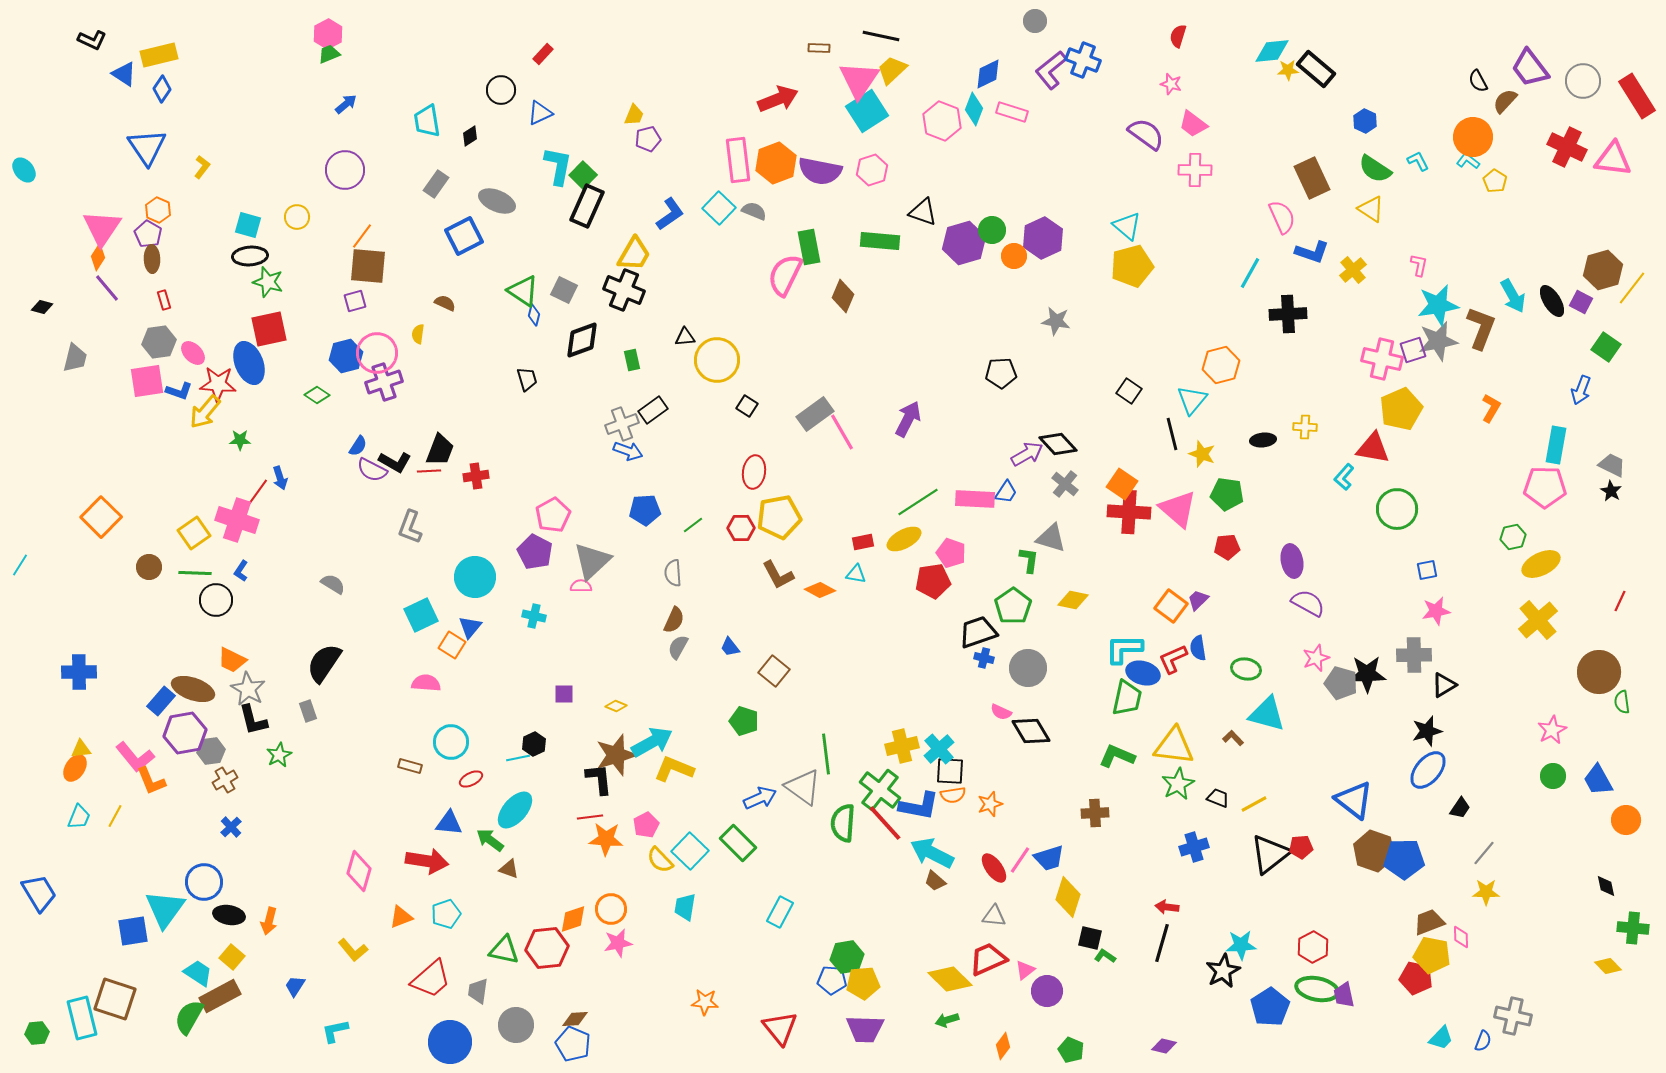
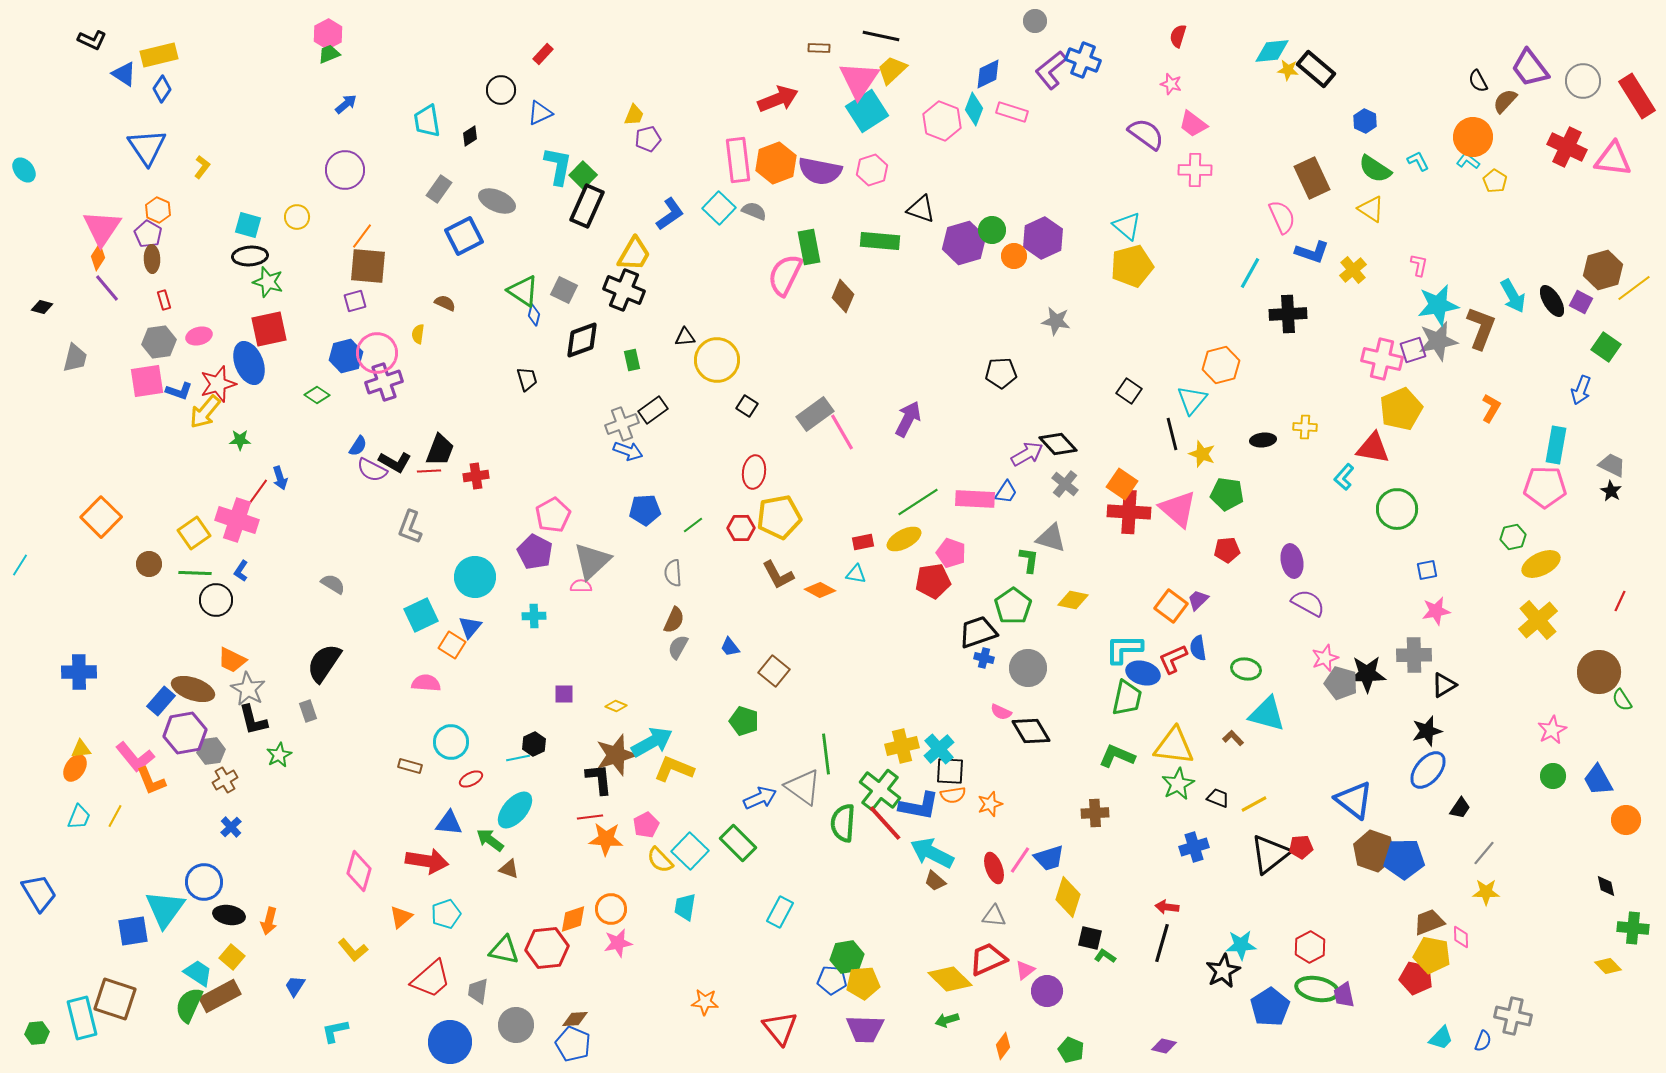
yellow star at (1288, 70): rotated 10 degrees clockwise
gray rectangle at (436, 184): moved 3 px right, 5 px down
black triangle at (923, 212): moved 2 px left, 3 px up
yellow line at (1632, 288): moved 2 px right; rotated 15 degrees clockwise
pink ellipse at (193, 353): moved 6 px right, 17 px up; rotated 60 degrees counterclockwise
red star at (218, 384): rotated 21 degrees counterclockwise
red pentagon at (1227, 547): moved 3 px down
brown circle at (149, 567): moved 3 px up
cyan cross at (534, 616): rotated 15 degrees counterclockwise
pink star at (1316, 658): moved 9 px right
green semicircle at (1622, 702): moved 2 px up; rotated 25 degrees counterclockwise
red ellipse at (994, 868): rotated 16 degrees clockwise
orange triangle at (401, 917): rotated 20 degrees counterclockwise
red hexagon at (1313, 947): moved 3 px left
green semicircle at (189, 1017): moved 12 px up; rotated 6 degrees counterclockwise
